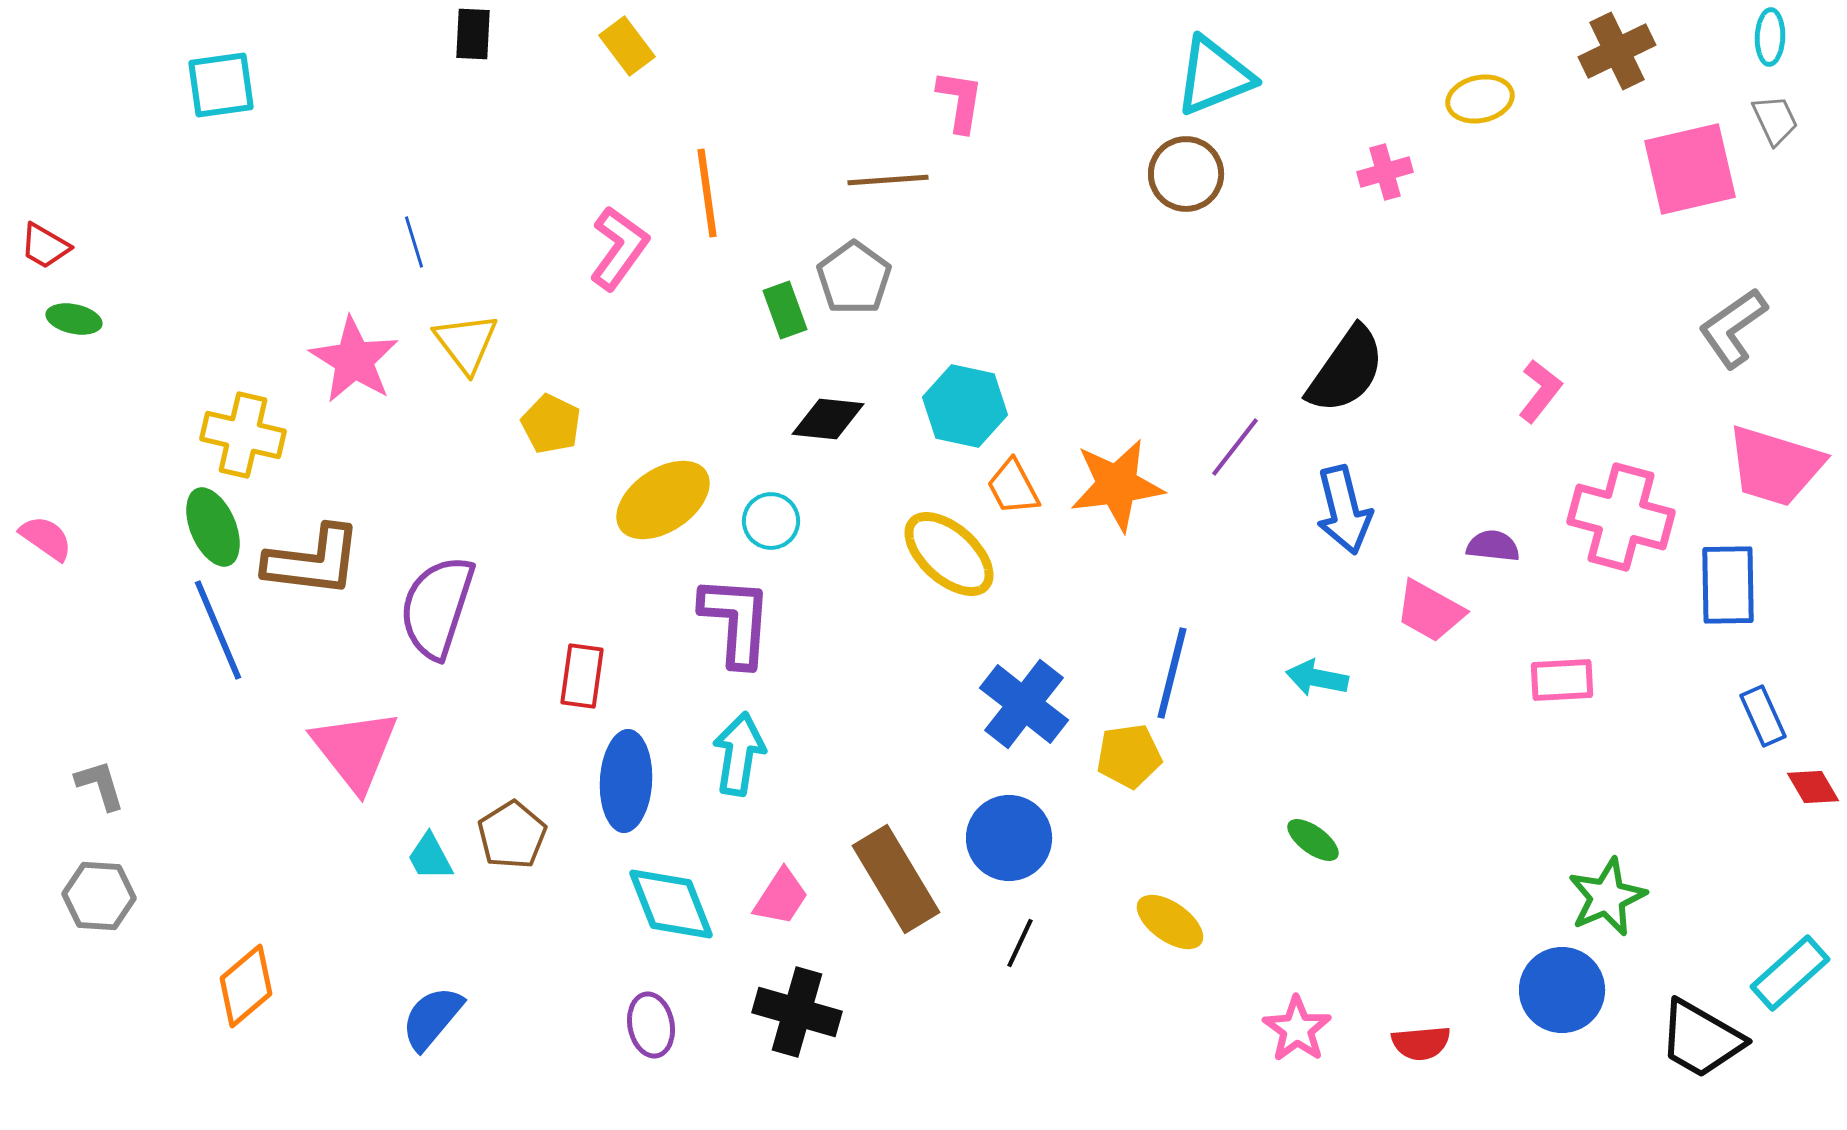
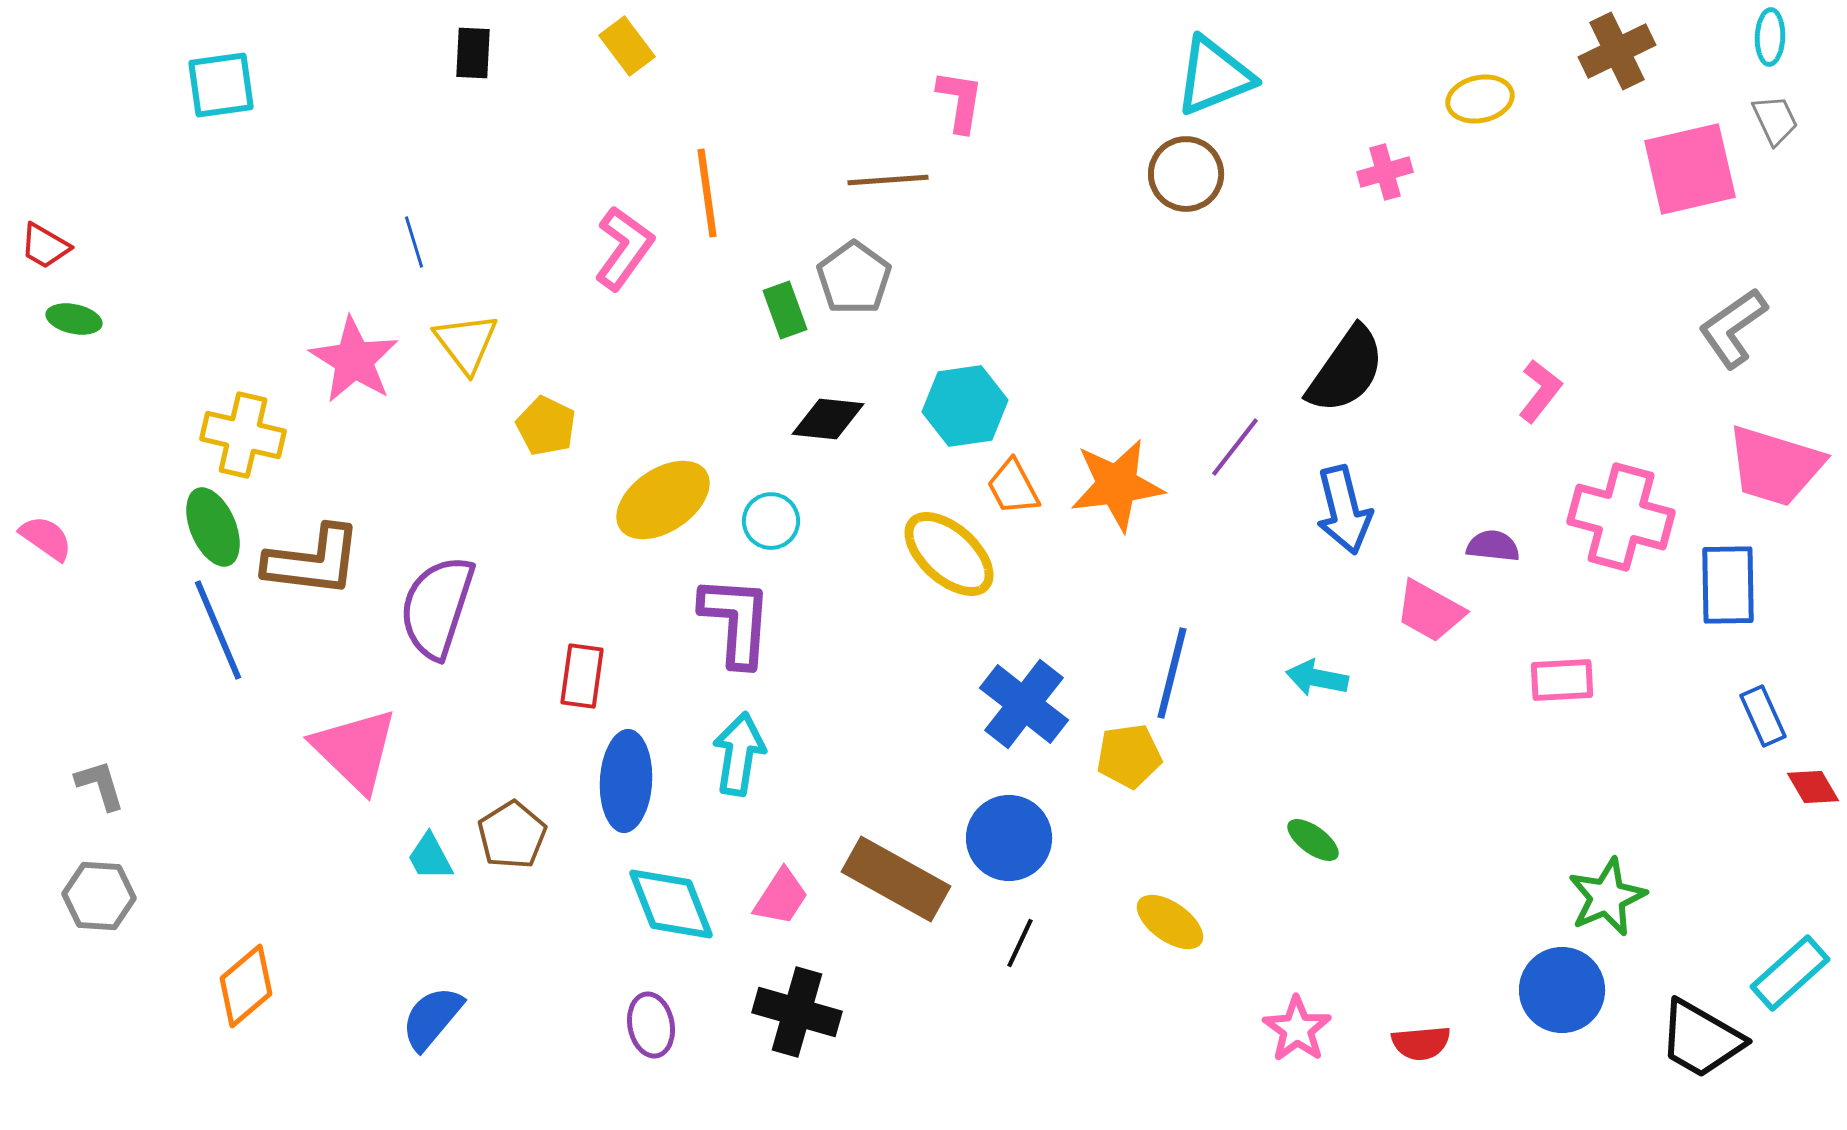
black rectangle at (473, 34): moved 19 px down
pink L-shape at (619, 248): moved 5 px right
cyan hexagon at (965, 406): rotated 20 degrees counterclockwise
yellow pentagon at (551, 424): moved 5 px left, 2 px down
pink triangle at (355, 750): rotated 8 degrees counterclockwise
brown rectangle at (896, 879): rotated 30 degrees counterclockwise
